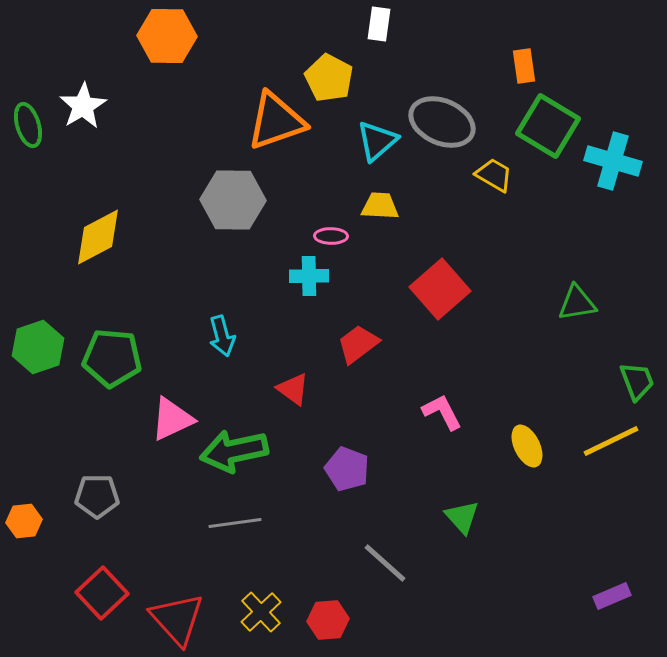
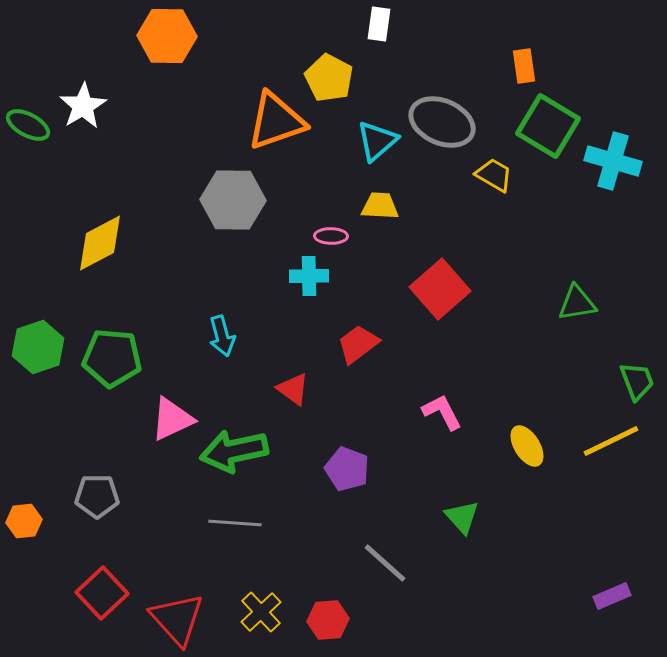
green ellipse at (28, 125): rotated 45 degrees counterclockwise
yellow diamond at (98, 237): moved 2 px right, 6 px down
yellow ellipse at (527, 446): rotated 6 degrees counterclockwise
gray line at (235, 523): rotated 12 degrees clockwise
